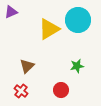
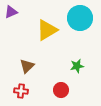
cyan circle: moved 2 px right, 2 px up
yellow triangle: moved 2 px left, 1 px down
red cross: rotated 32 degrees counterclockwise
